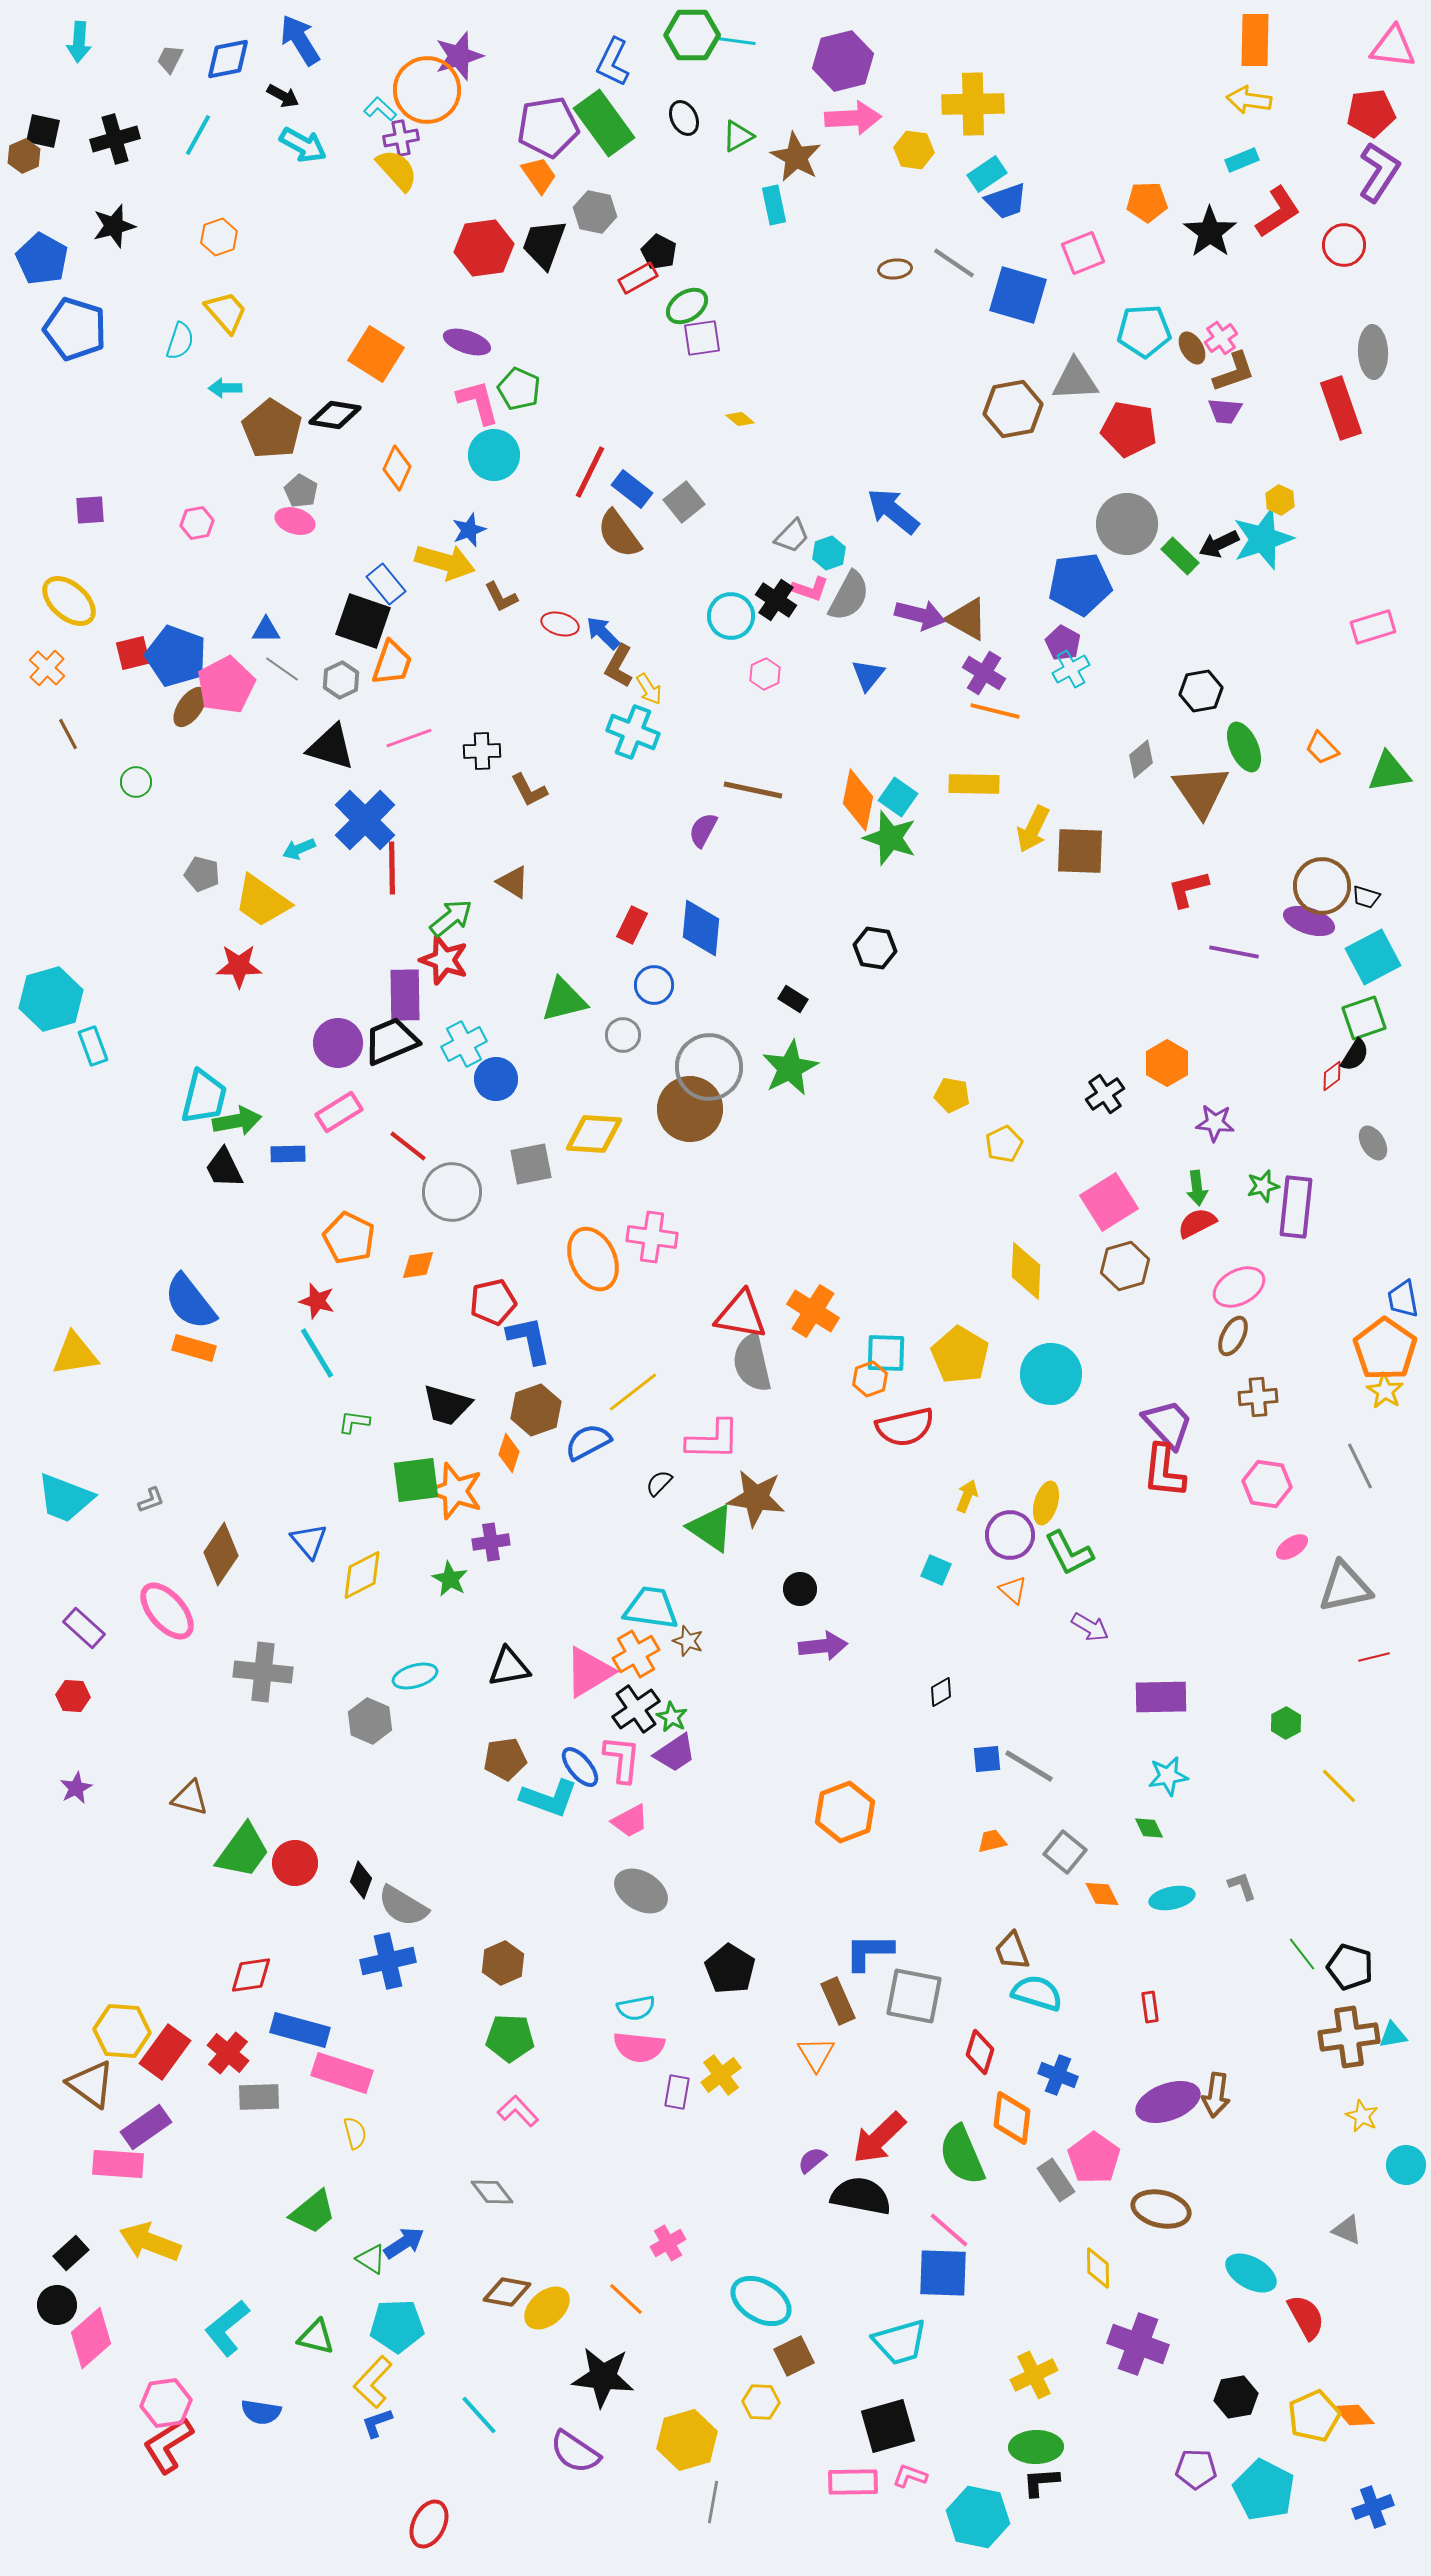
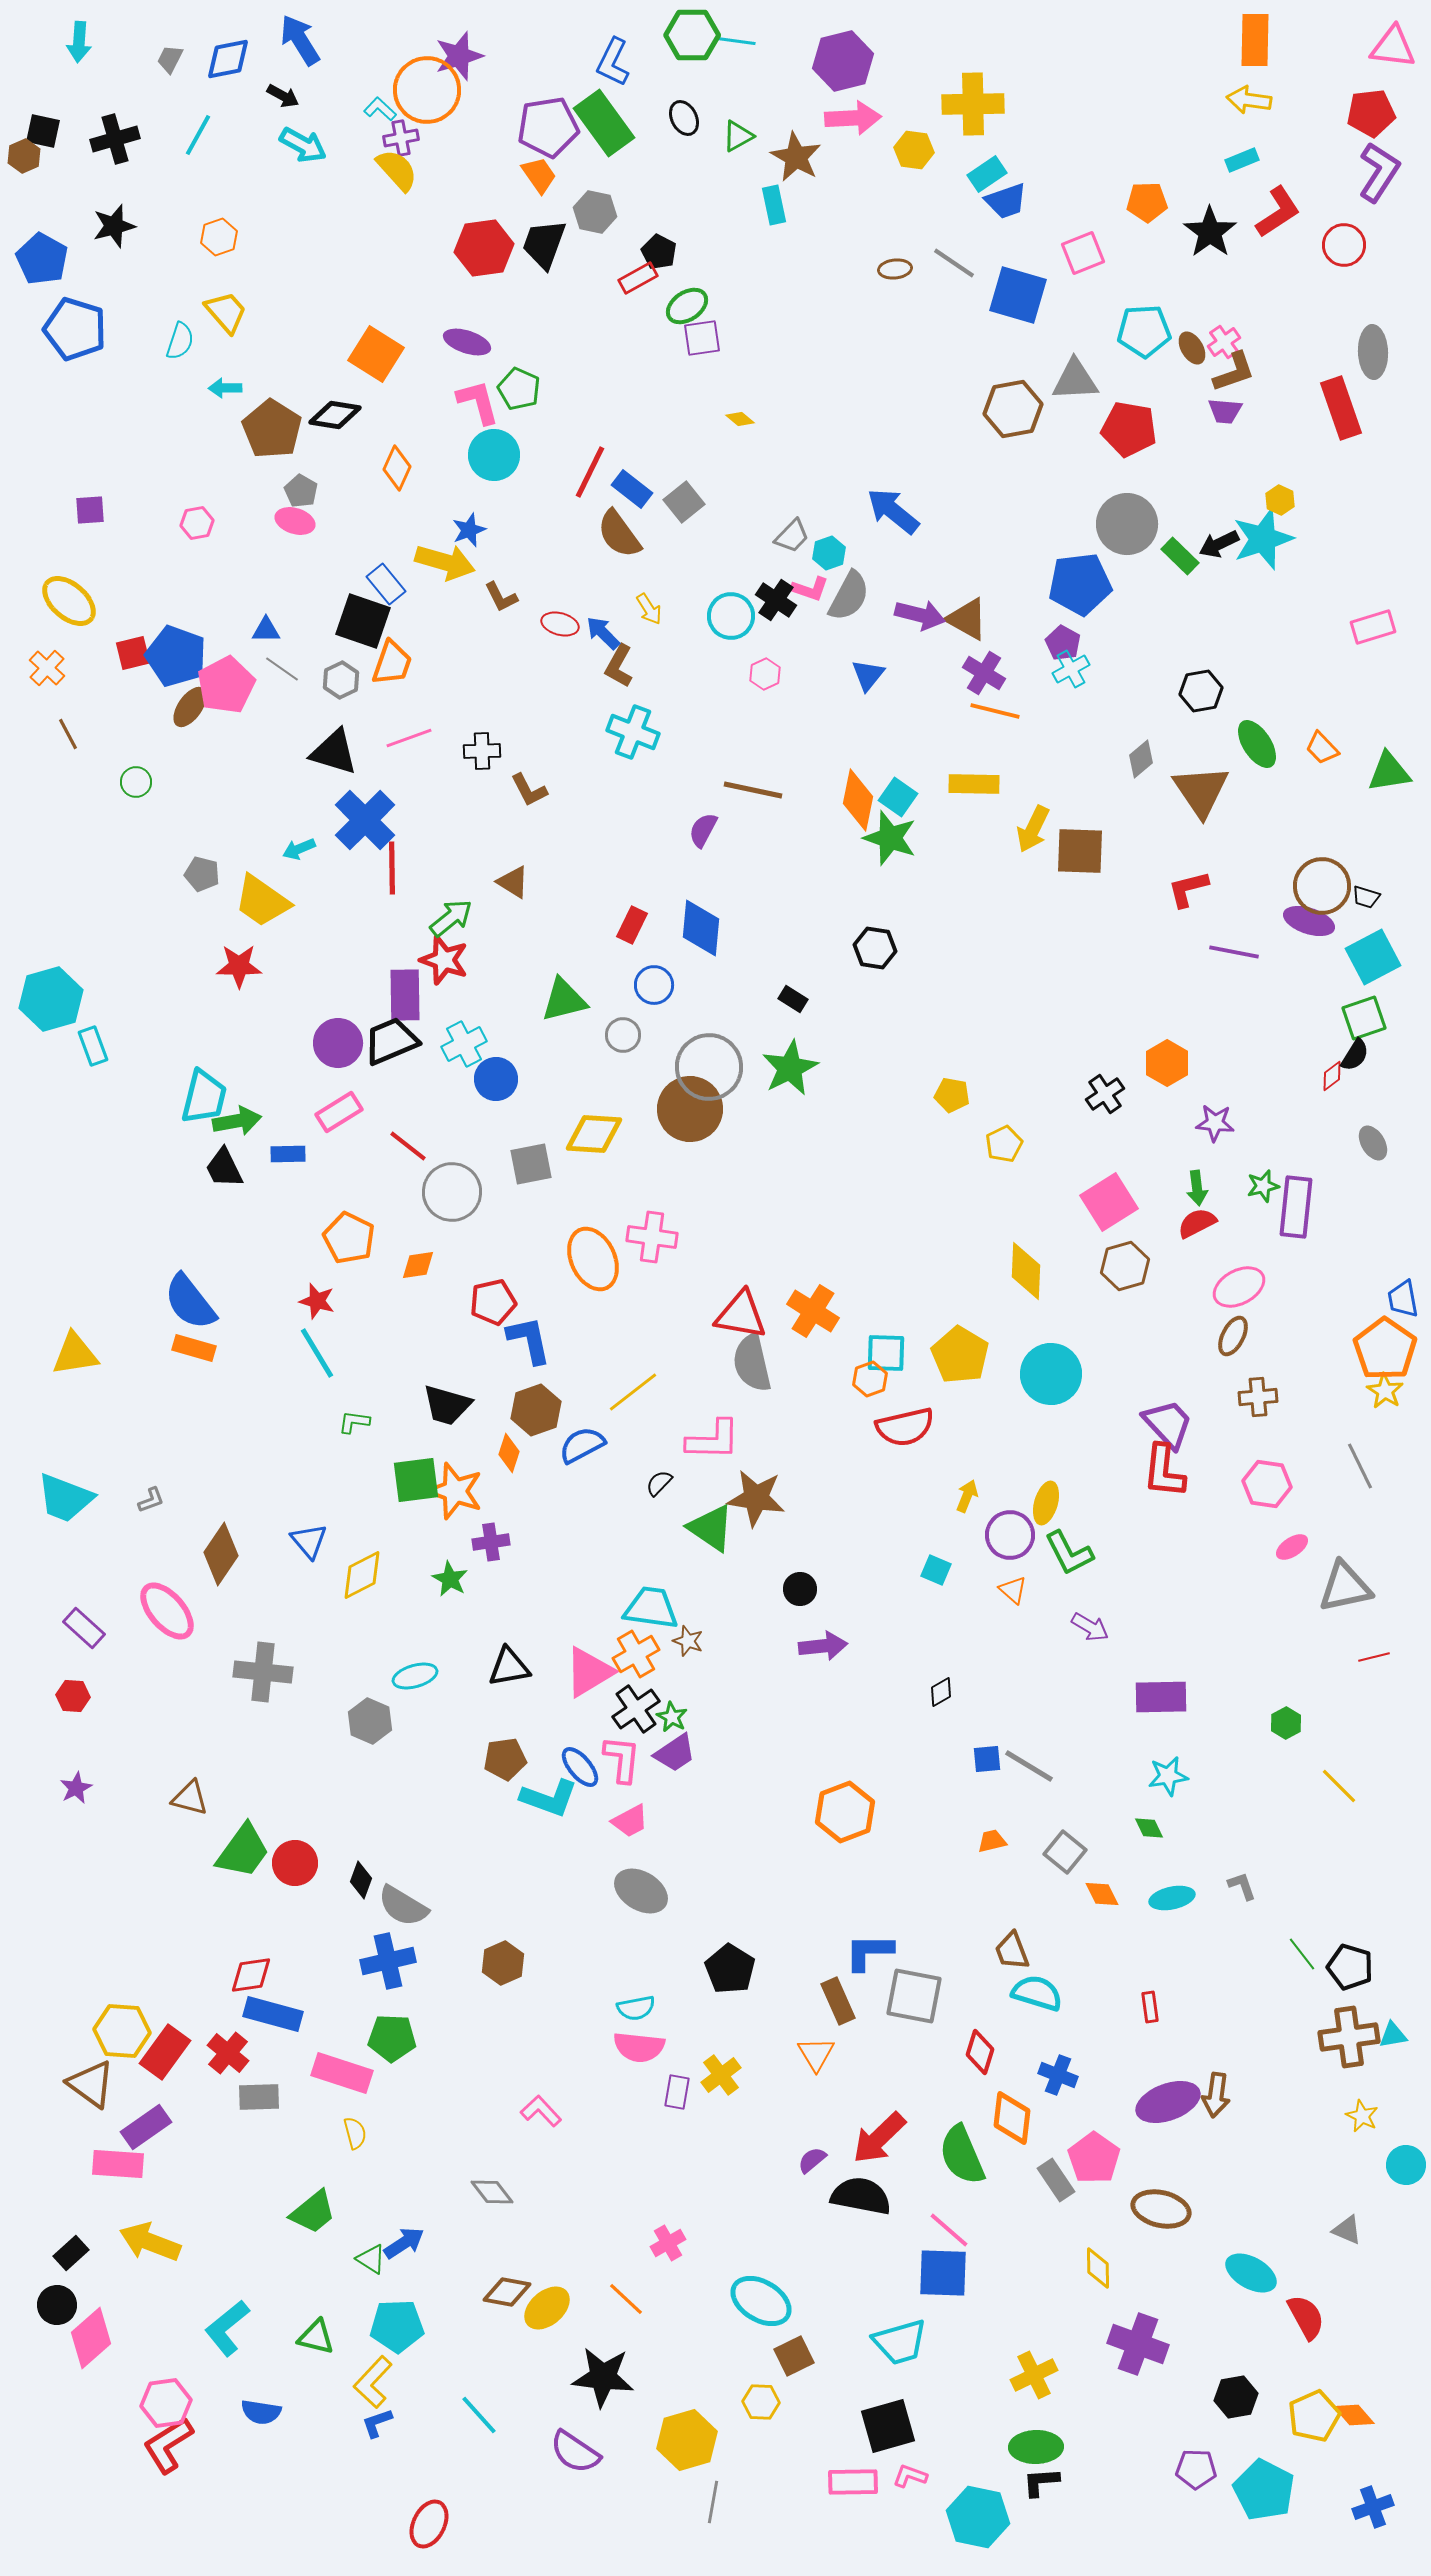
pink cross at (1221, 338): moved 3 px right, 4 px down
yellow arrow at (649, 689): moved 80 px up
black triangle at (331, 747): moved 3 px right, 5 px down
green ellipse at (1244, 747): moved 13 px right, 3 px up; rotated 9 degrees counterclockwise
blue semicircle at (588, 1442): moved 6 px left, 3 px down
blue rectangle at (300, 2030): moved 27 px left, 16 px up
green pentagon at (510, 2038): moved 118 px left
pink L-shape at (518, 2111): moved 23 px right
